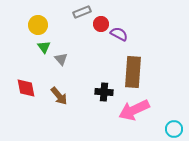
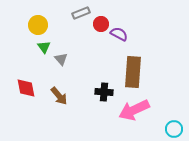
gray rectangle: moved 1 px left, 1 px down
